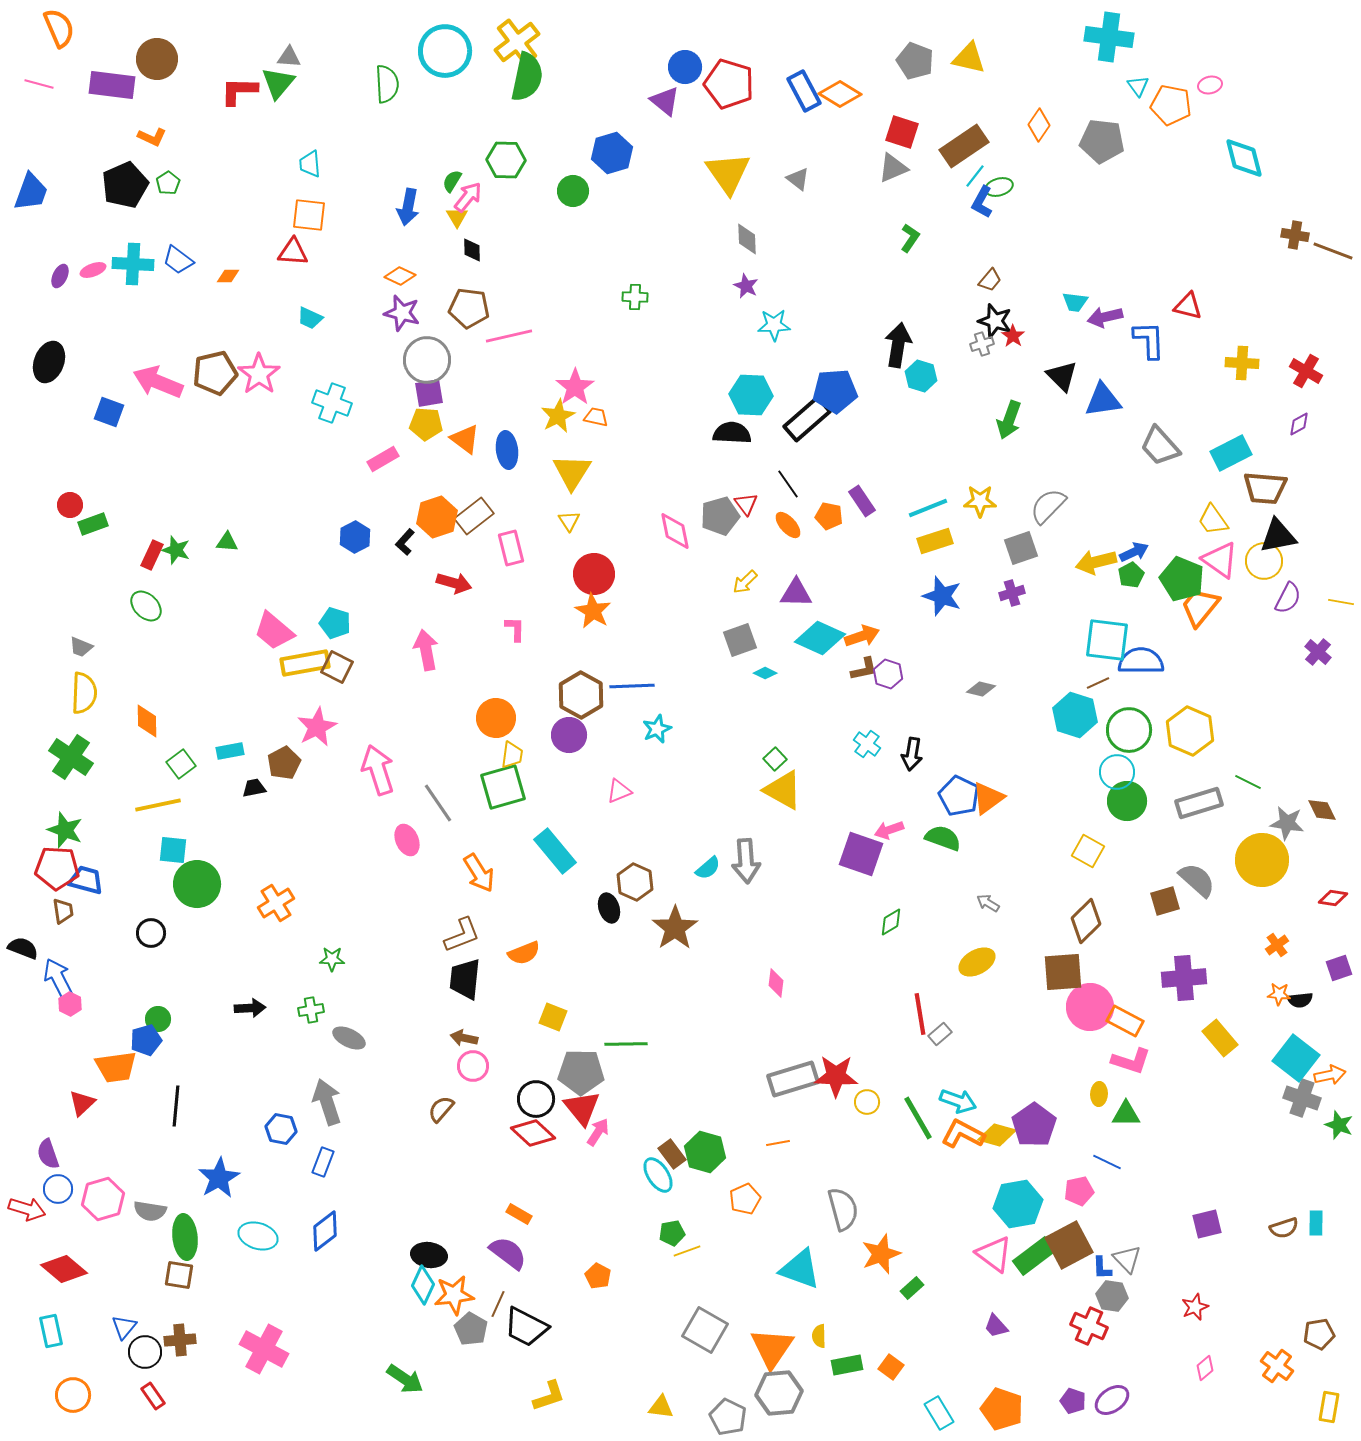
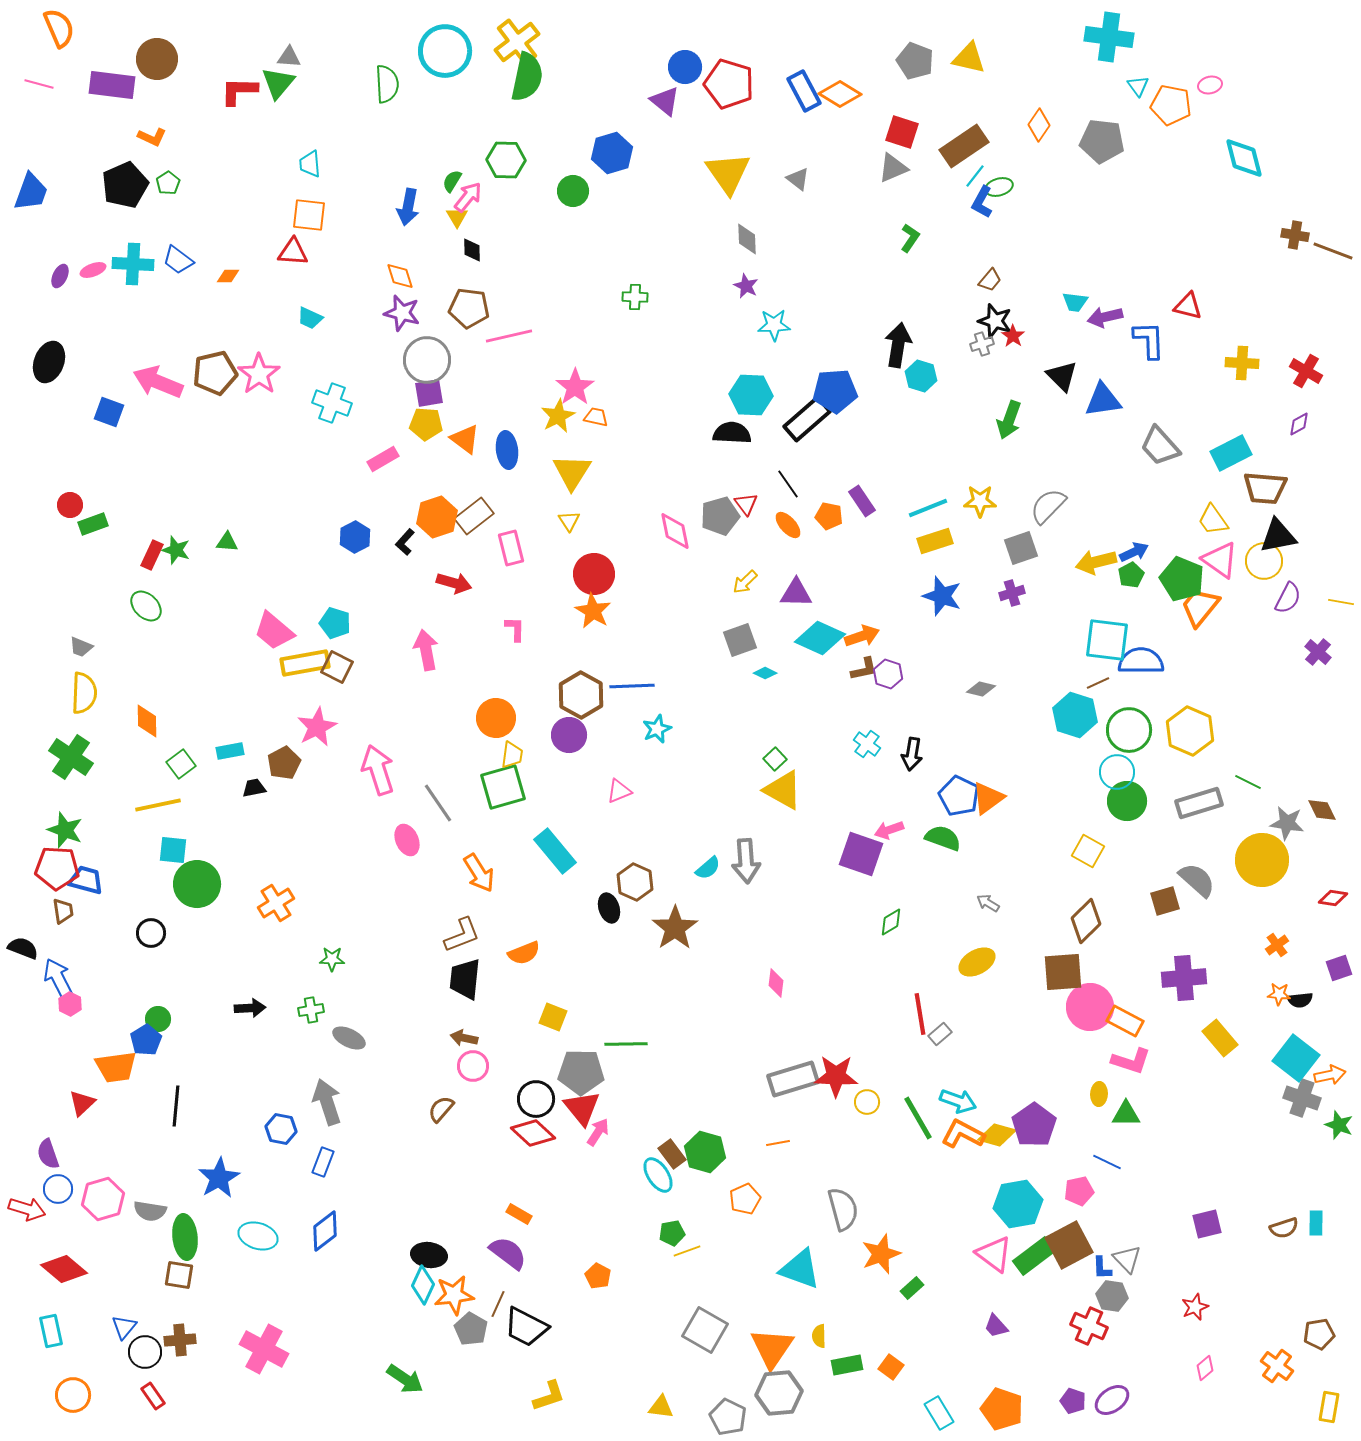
orange diamond at (400, 276): rotated 48 degrees clockwise
blue pentagon at (146, 1040): rotated 16 degrees counterclockwise
